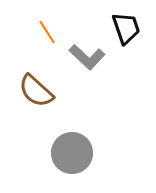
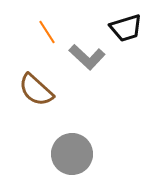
black trapezoid: rotated 92 degrees clockwise
brown semicircle: moved 1 px up
gray circle: moved 1 px down
